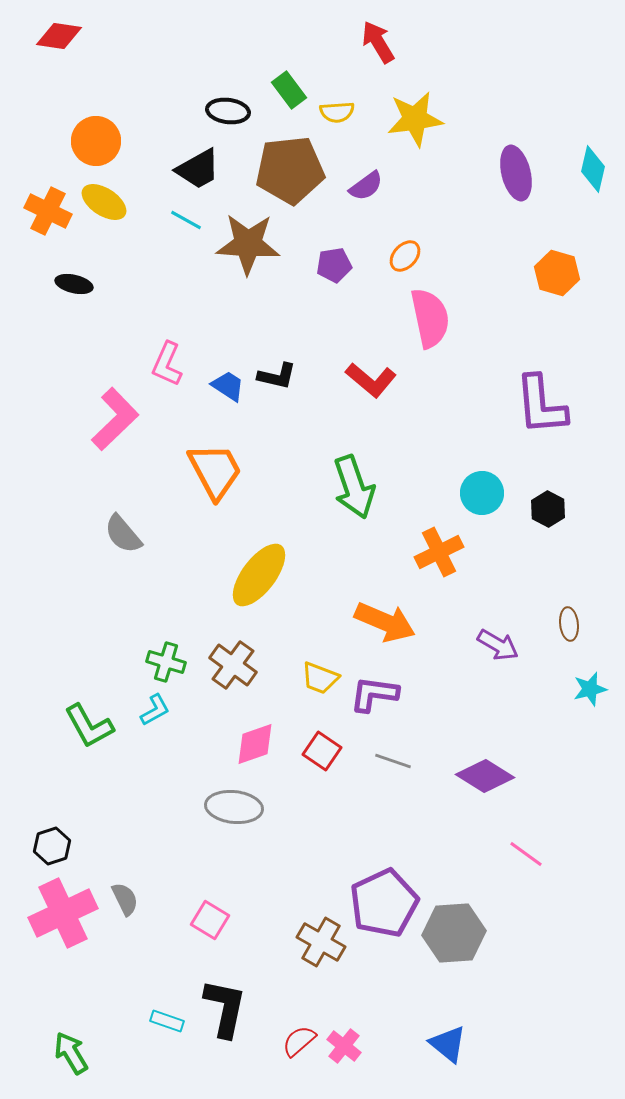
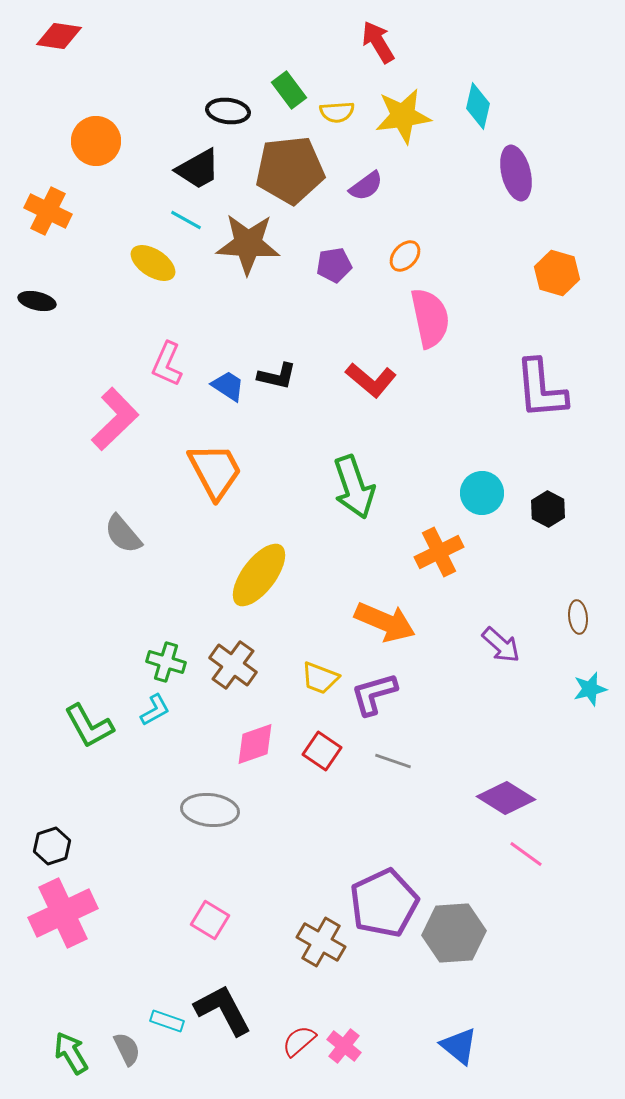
yellow star at (415, 119): moved 12 px left, 3 px up
cyan diamond at (593, 169): moved 115 px left, 63 px up
yellow ellipse at (104, 202): moved 49 px right, 61 px down
black ellipse at (74, 284): moved 37 px left, 17 px down
purple L-shape at (541, 405): moved 16 px up
brown ellipse at (569, 624): moved 9 px right, 7 px up
purple arrow at (498, 645): moved 3 px right; rotated 12 degrees clockwise
purple L-shape at (374, 694): rotated 24 degrees counterclockwise
purple diamond at (485, 776): moved 21 px right, 22 px down
gray ellipse at (234, 807): moved 24 px left, 3 px down
gray semicircle at (125, 899): moved 2 px right, 150 px down
black L-shape at (225, 1008): moved 2 px left, 2 px down; rotated 40 degrees counterclockwise
blue triangle at (448, 1044): moved 11 px right, 2 px down
